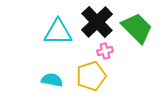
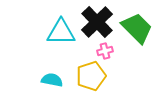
cyan triangle: moved 3 px right
